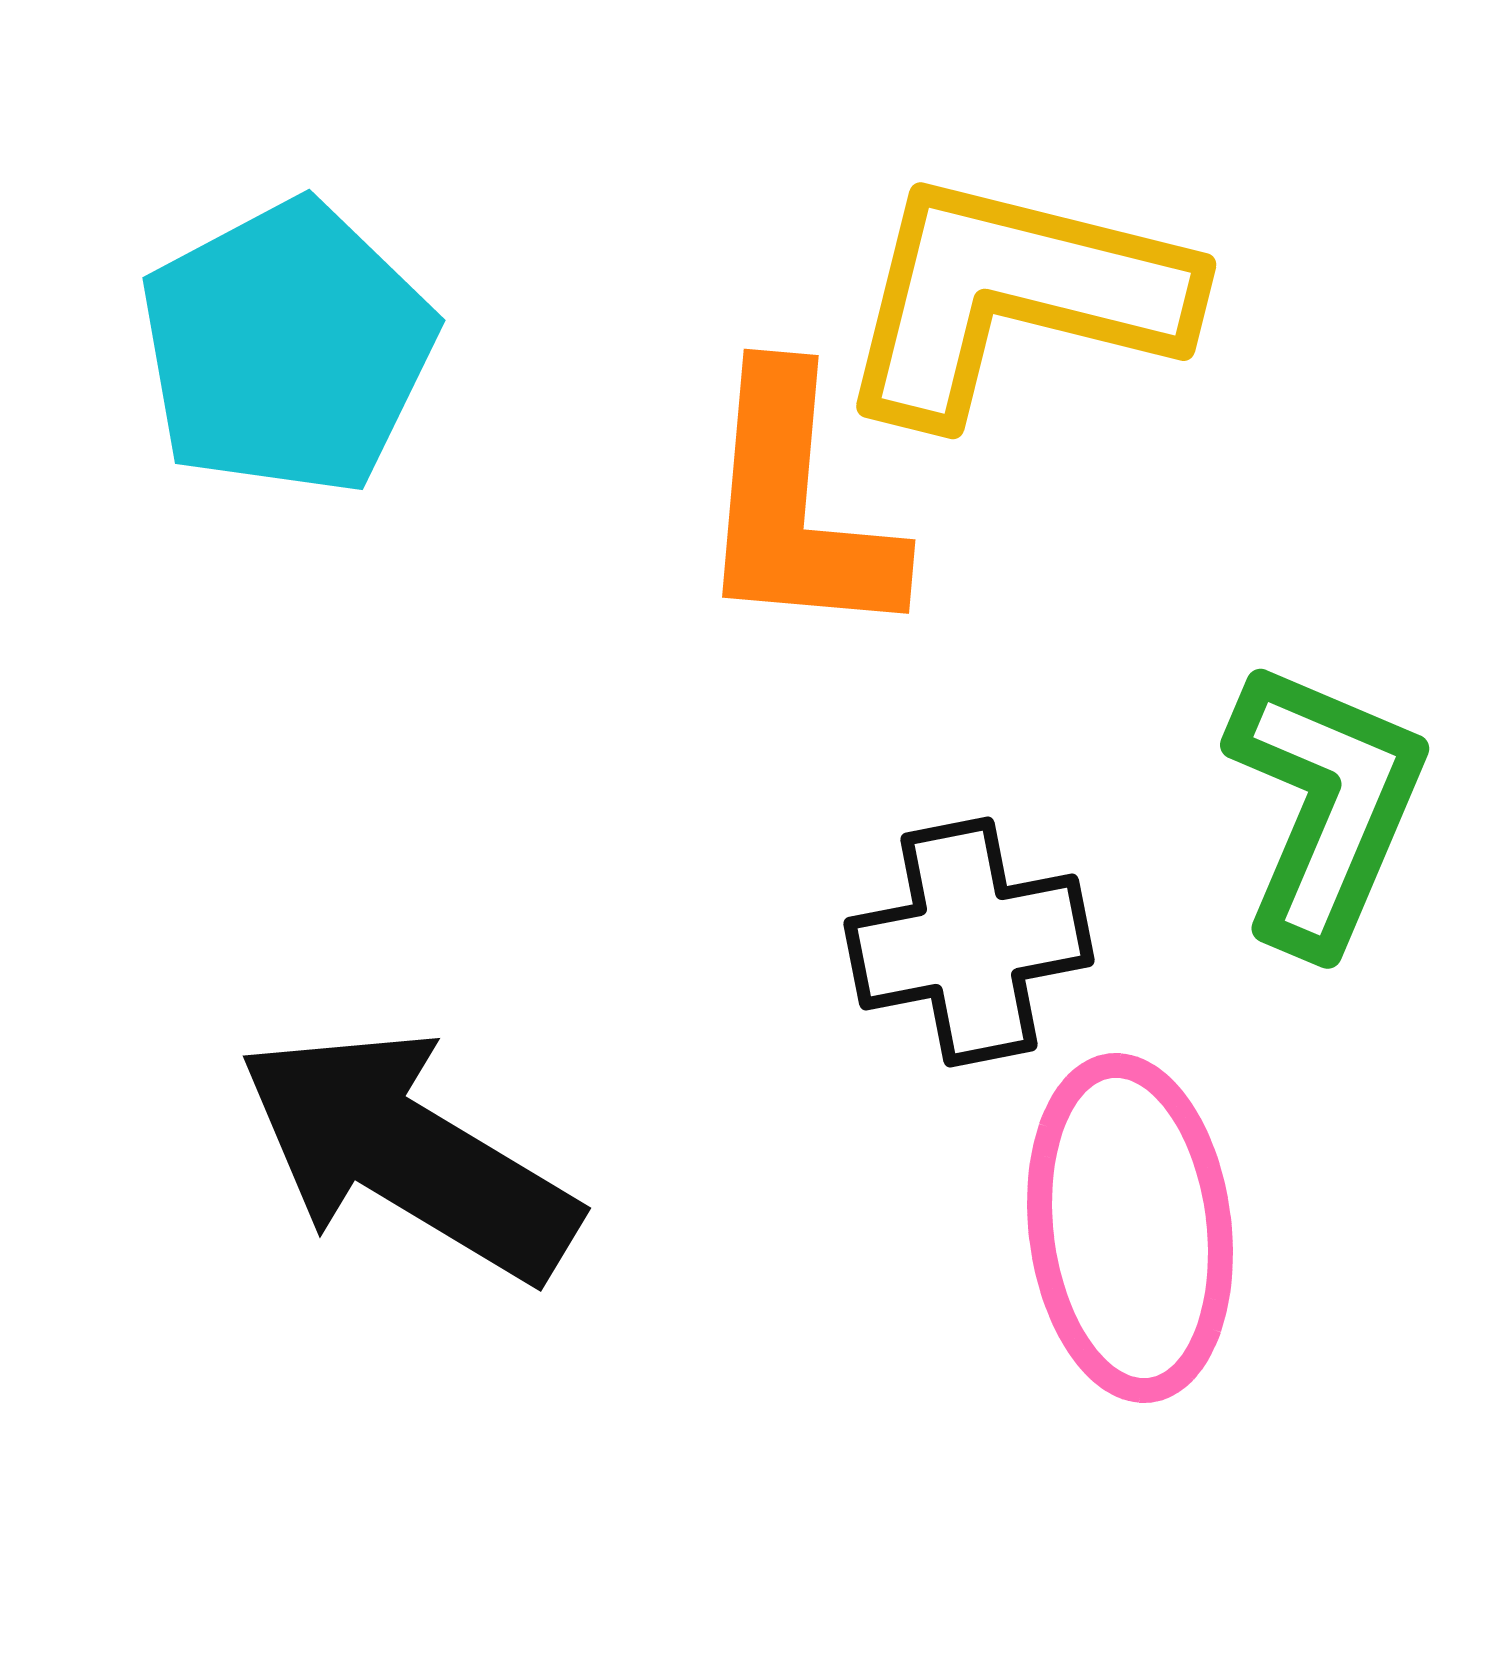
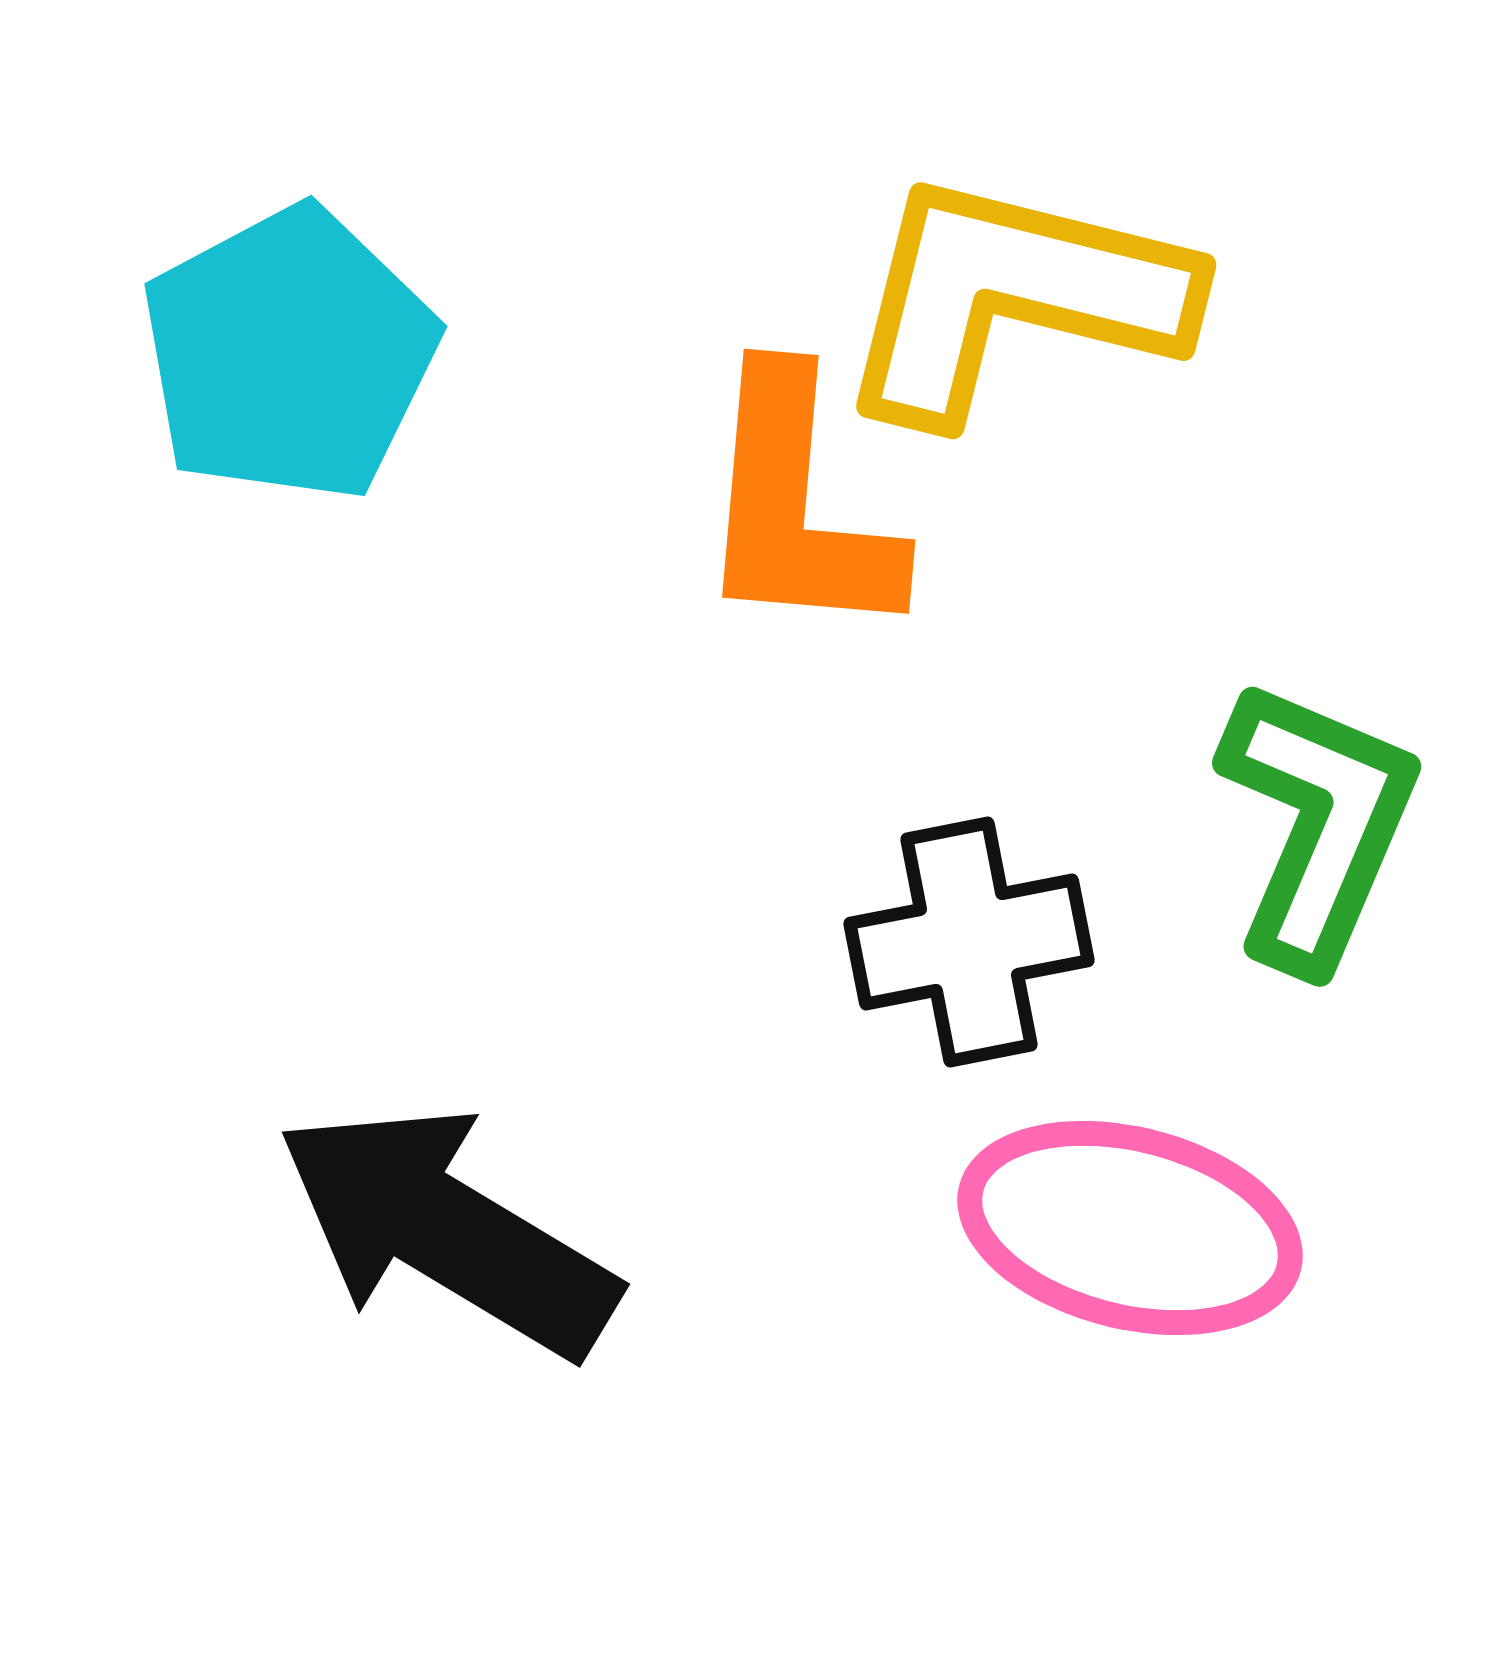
cyan pentagon: moved 2 px right, 6 px down
green L-shape: moved 8 px left, 18 px down
black arrow: moved 39 px right, 76 px down
pink ellipse: rotated 69 degrees counterclockwise
